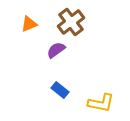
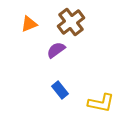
blue rectangle: rotated 12 degrees clockwise
